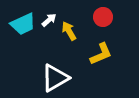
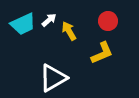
red circle: moved 5 px right, 4 px down
yellow L-shape: moved 1 px right, 1 px up
white triangle: moved 2 px left
